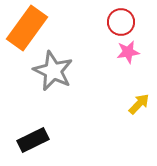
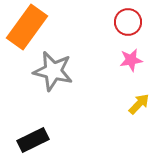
red circle: moved 7 px right
orange rectangle: moved 1 px up
pink star: moved 3 px right, 8 px down
gray star: rotated 12 degrees counterclockwise
